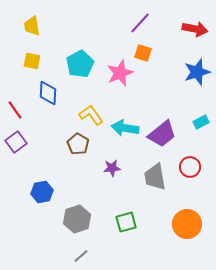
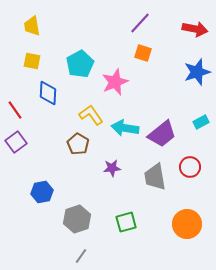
pink star: moved 5 px left, 9 px down
gray line: rotated 14 degrees counterclockwise
